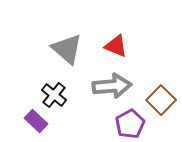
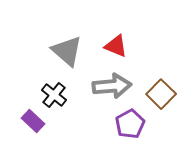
gray triangle: moved 2 px down
brown square: moved 6 px up
purple rectangle: moved 3 px left
